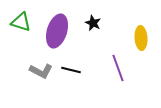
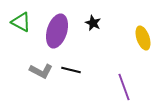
green triangle: rotated 10 degrees clockwise
yellow ellipse: moved 2 px right; rotated 15 degrees counterclockwise
purple line: moved 6 px right, 19 px down
